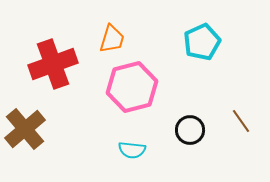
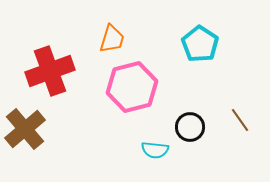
cyan pentagon: moved 2 px left, 2 px down; rotated 15 degrees counterclockwise
red cross: moved 3 px left, 7 px down
brown line: moved 1 px left, 1 px up
black circle: moved 3 px up
cyan semicircle: moved 23 px right
